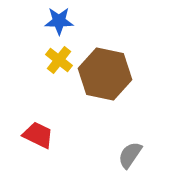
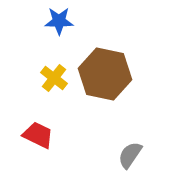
yellow cross: moved 5 px left, 18 px down
